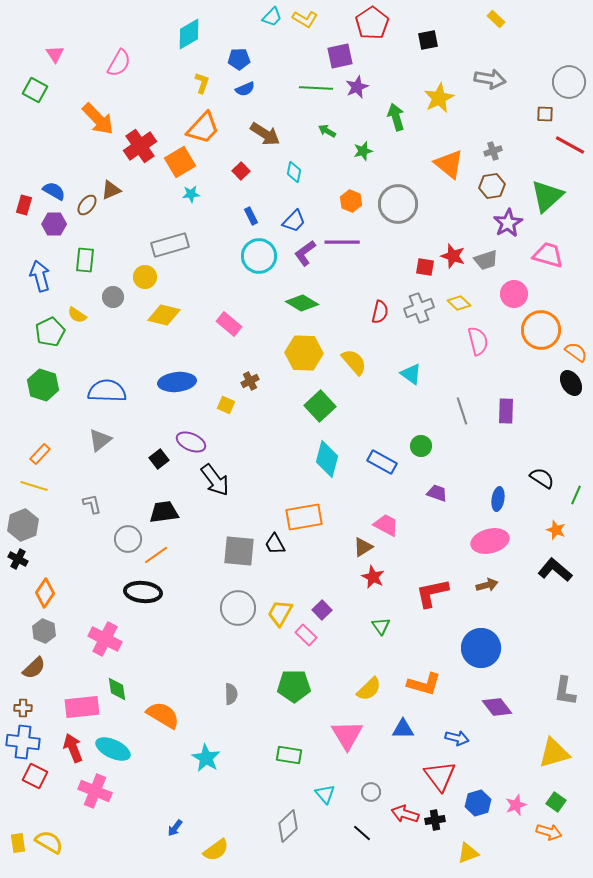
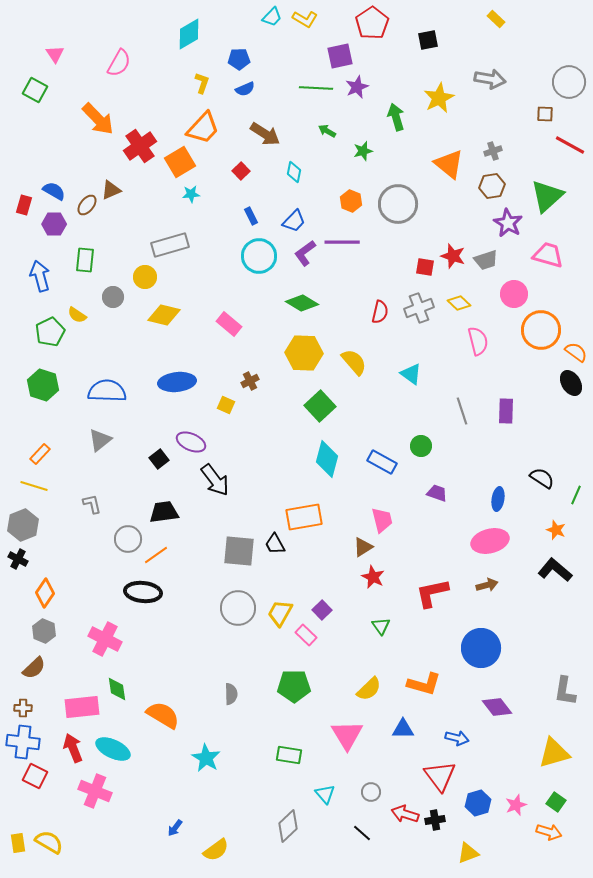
purple star at (508, 223): rotated 12 degrees counterclockwise
pink trapezoid at (386, 525): moved 4 px left, 5 px up; rotated 48 degrees clockwise
